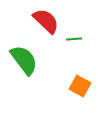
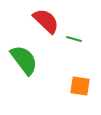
green line: rotated 21 degrees clockwise
orange square: rotated 20 degrees counterclockwise
